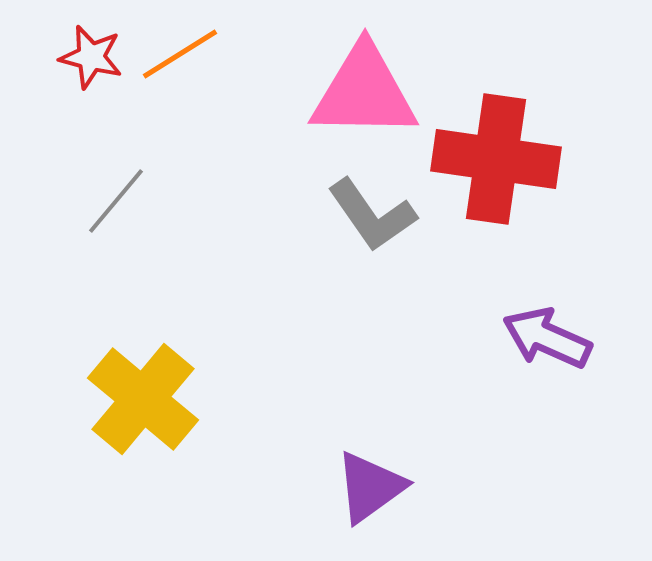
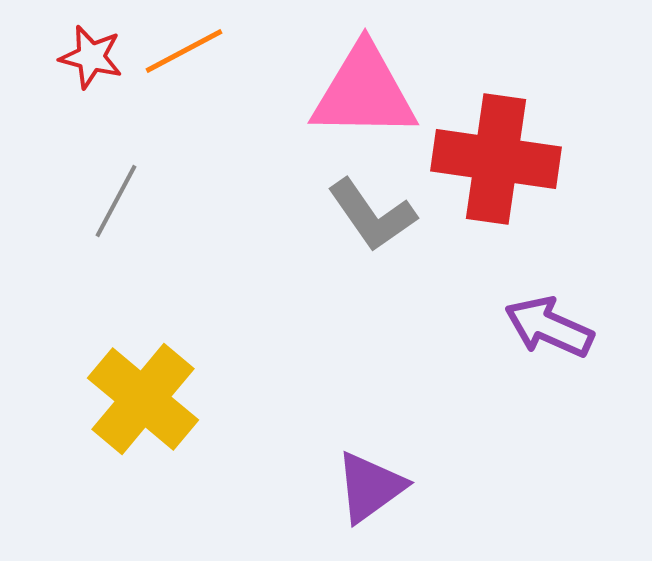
orange line: moved 4 px right, 3 px up; rotated 4 degrees clockwise
gray line: rotated 12 degrees counterclockwise
purple arrow: moved 2 px right, 11 px up
